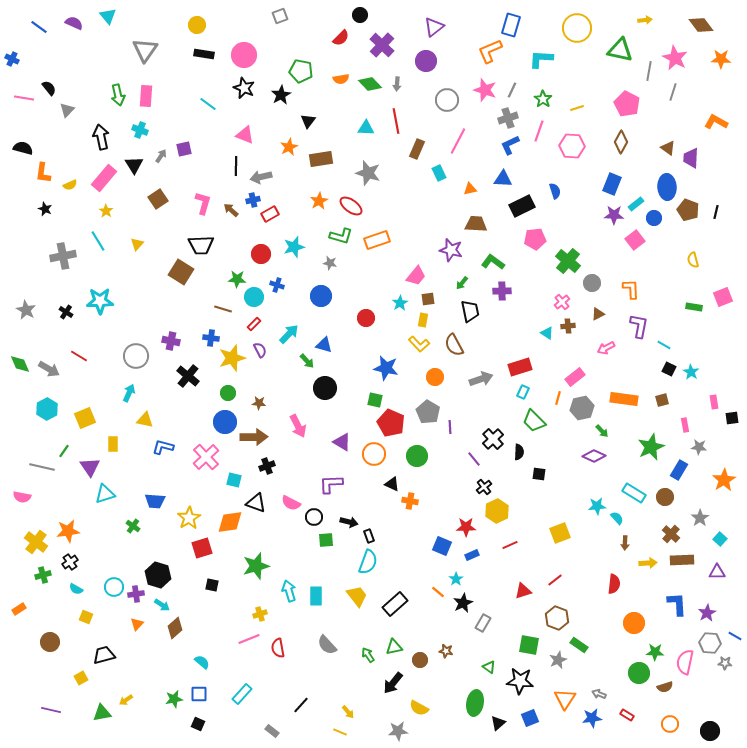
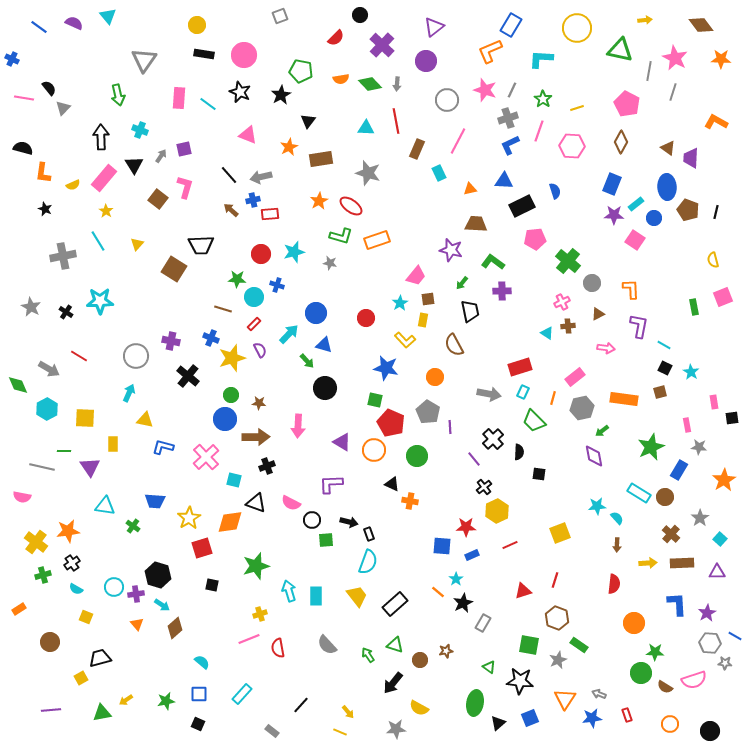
blue rectangle at (511, 25): rotated 15 degrees clockwise
red semicircle at (341, 38): moved 5 px left
gray triangle at (145, 50): moved 1 px left, 10 px down
black star at (244, 88): moved 4 px left, 4 px down
pink rectangle at (146, 96): moved 33 px right, 2 px down
gray triangle at (67, 110): moved 4 px left, 2 px up
pink triangle at (245, 135): moved 3 px right
black arrow at (101, 137): rotated 10 degrees clockwise
black line at (236, 166): moved 7 px left, 9 px down; rotated 42 degrees counterclockwise
blue triangle at (503, 179): moved 1 px right, 2 px down
yellow semicircle at (70, 185): moved 3 px right
brown square at (158, 199): rotated 18 degrees counterclockwise
pink L-shape at (203, 203): moved 18 px left, 16 px up
red rectangle at (270, 214): rotated 24 degrees clockwise
pink square at (635, 240): rotated 18 degrees counterclockwise
cyan star at (294, 247): moved 5 px down
yellow semicircle at (693, 260): moved 20 px right
brown square at (181, 272): moved 7 px left, 3 px up
blue circle at (321, 296): moved 5 px left, 17 px down
pink cross at (562, 302): rotated 14 degrees clockwise
green rectangle at (694, 307): rotated 70 degrees clockwise
gray star at (26, 310): moved 5 px right, 3 px up
blue cross at (211, 338): rotated 14 degrees clockwise
yellow L-shape at (419, 344): moved 14 px left, 4 px up
pink arrow at (606, 348): rotated 144 degrees counterclockwise
green diamond at (20, 364): moved 2 px left, 21 px down
black square at (669, 369): moved 4 px left, 1 px up
gray arrow at (481, 379): moved 8 px right, 15 px down; rotated 30 degrees clockwise
green circle at (228, 393): moved 3 px right, 2 px down
orange line at (558, 398): moved 5 px left
brown square at (662, 400): moved 2 px left, 8 px up
yellow square at (85, 418): rotated 25 degrees clockwise
blue circle at (225, 422): moved 3 px up
pink rectangle at (685, 425): moved 2 px right
pink arrow at (298, 426): rotated 30 degrees clockwise
green arrow at (602, 431): rotated 96 degrees clockwise
brown arrow at (254, 437): moved 2 px right
green line at (64, 451): rotated 56 degrees clockwise
orange circle at (374, 454): moved 4 px up
purple diamond at (594, 456): rotated 55 degrees clockwise
cyan rectangle at (634, 493): moved 5 px right
cyan triangle at (105, 494): moved 12 px down; rotated 25 degrees clockwise
black circle at (314, 517): moved 2 px left, 3 px down
black rectangle at (369, 536): moved 2 px up
brown arrow at (625, 543): moved 8 px left, 2 px down
blue square at (442, 546): rotated 18 degrees counterclockwise
brown rectangle at (682, 560): moved 3 px down
black cross at (70, 562): moved 2 px right, 1 px down
red line at (555, 580): rotated 35 degrees counterclockwise
orange triangle at (137, 624): rotated 24 degrees counterclockwise
green triangle at (394, 647): moved 1 px right, 2 px up; rotated 30 degrees clockwise
brown star at (446, 651): rotated 24 degrees counterclockwise
black trapezoid at (104, 655): moved 4 px left, 3 px down
pink semicircle at (685, 662): moved 9 px right, 18 px down; rotated 120 degrees counterclockwise
green circle at (639, 673): moved 2 px right
brown semicircle at (665, 687): rotated 49 degrees clockwise
green star at (174, 699): moved 8 px left, 2 px down
purple line at (51, 710): rotated 18 degrees counterclockwise
red rectangle at (627, 715): rotated 40 degrees clockwise
gray star at (398, 731): moved 2 px left, 2 px up
